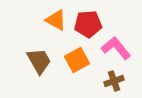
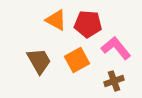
red pentagon: rotated 8 degrees clockwise
